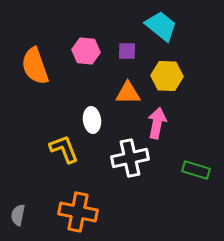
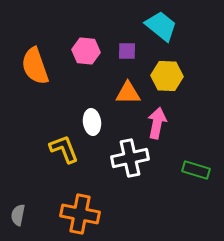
white ellipse: moved 2 px down
orange cross: moved 2 px right, 2 px down
